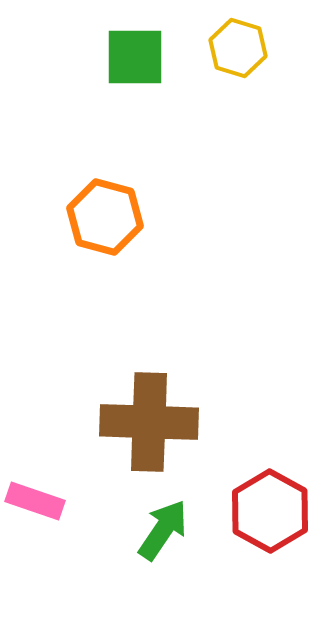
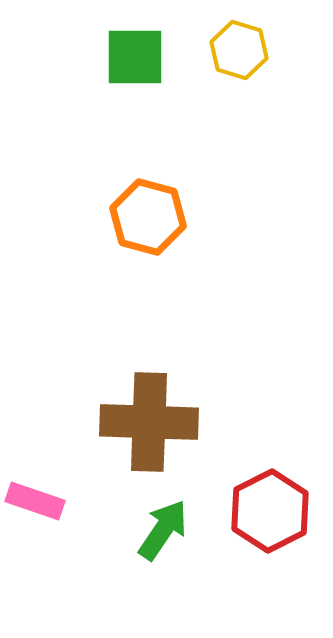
yellow hexagon: moved 1 px right, 2 px down
orange hexagon: moved 43 px right
red hexagon: rotated 4 degrees clockwise
